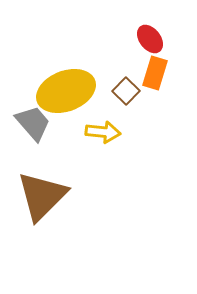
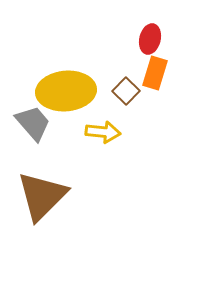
red ellipse: rotated 52 degrees clockwise
yellow ellipse: rotated 16 degrees clockwise
